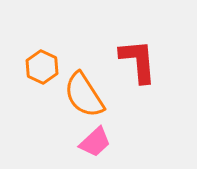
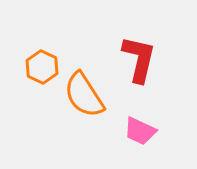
red L-shape: moved 1 px right, 2 px up; rotated 18 degrees clockwise
pink trapezoid: moved 45 px right, 11 px up; rotated 68 degrees clockwise
